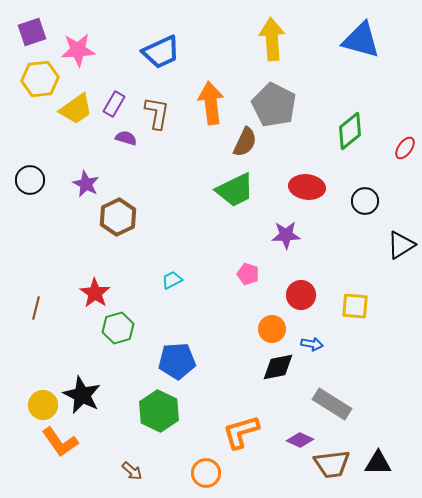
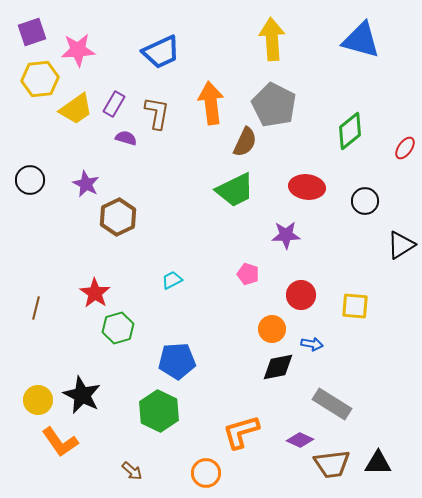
yellow circle at (43, 405): moved 5 px left, 5 px up
